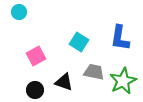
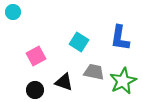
cyan circle: moved 6 px left
